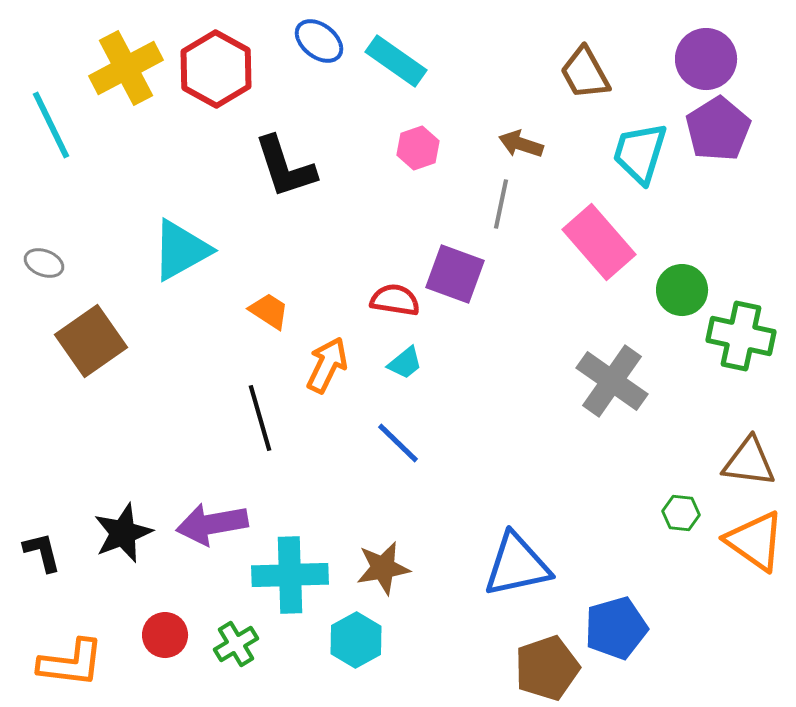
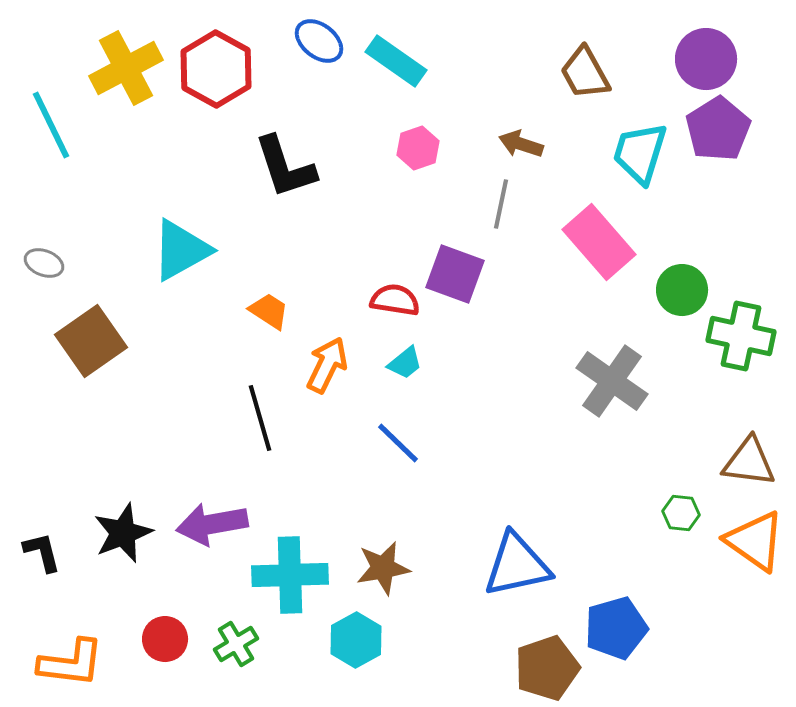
red circle at (165, 635): moved 4 px down
